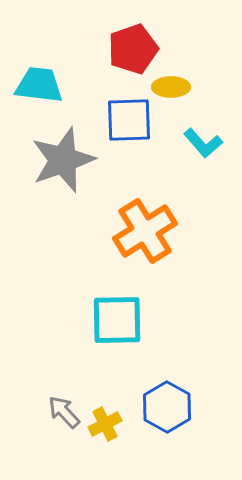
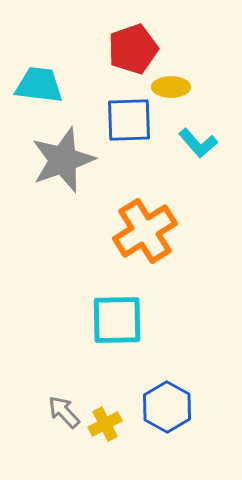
cyan L-shape: moved 5 px left
